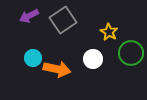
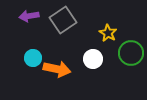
purple arrow: rotated 18 degrees clockwise
yellow star: moved 1 px left, 1 px down
